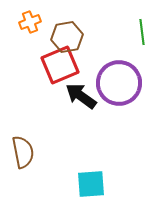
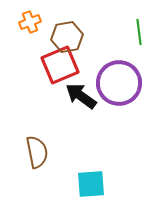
green line: moved 3 px left
brown semicircle: moved 14 px right
